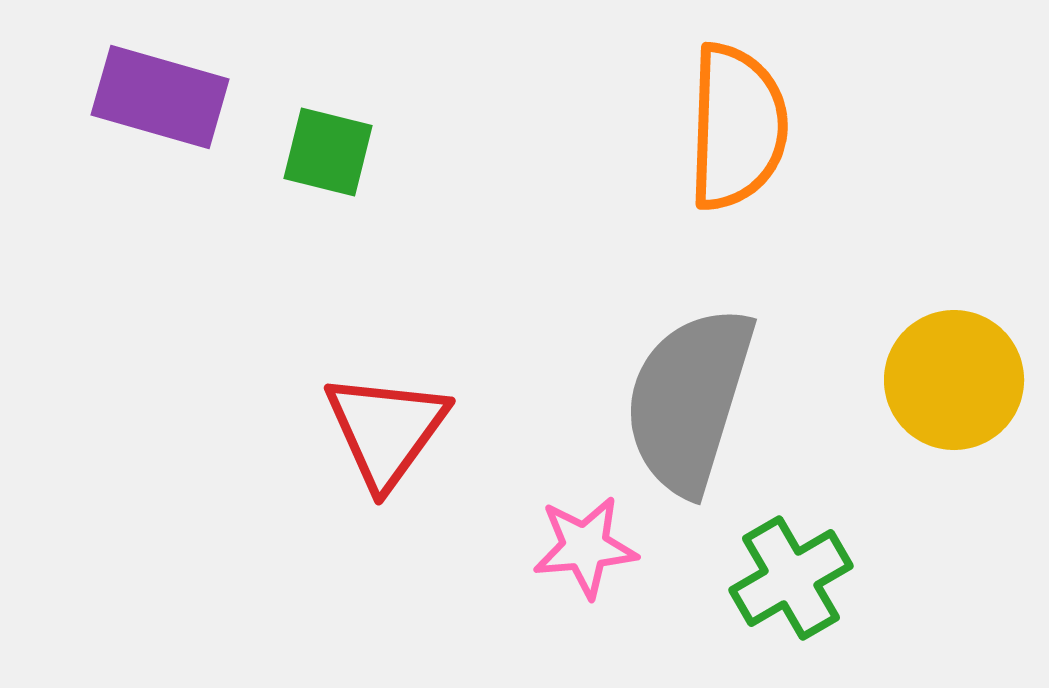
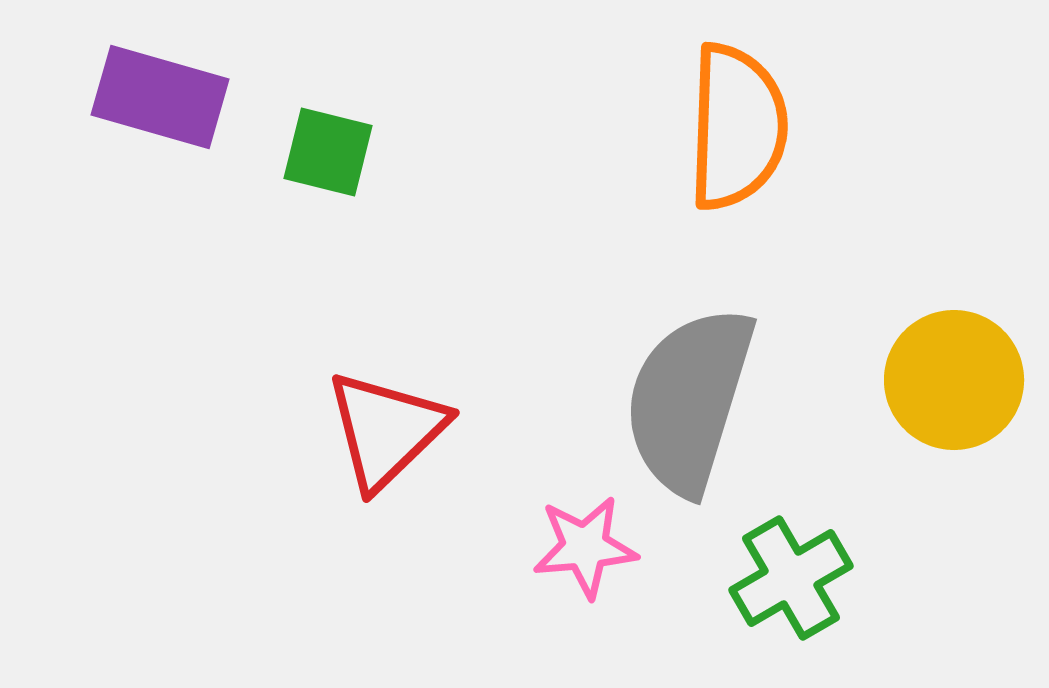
red triangle: rotated 10 degrees clockwise
